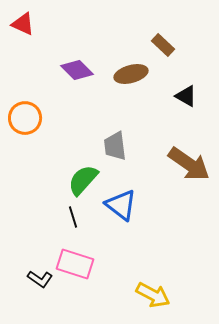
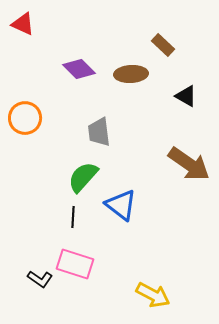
purple diamond: moved 2 px right, 1 px up
brown ellipse: rotated 12 degrees clockwise
gray trapezoid: moved 16 px left, 14 px up
green semicircle: moved 3 px up
black line: rotated 20 degrees clockwise
